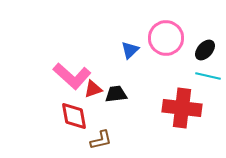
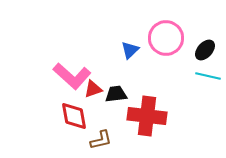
red cross: moved 35 px left, 8 px down
